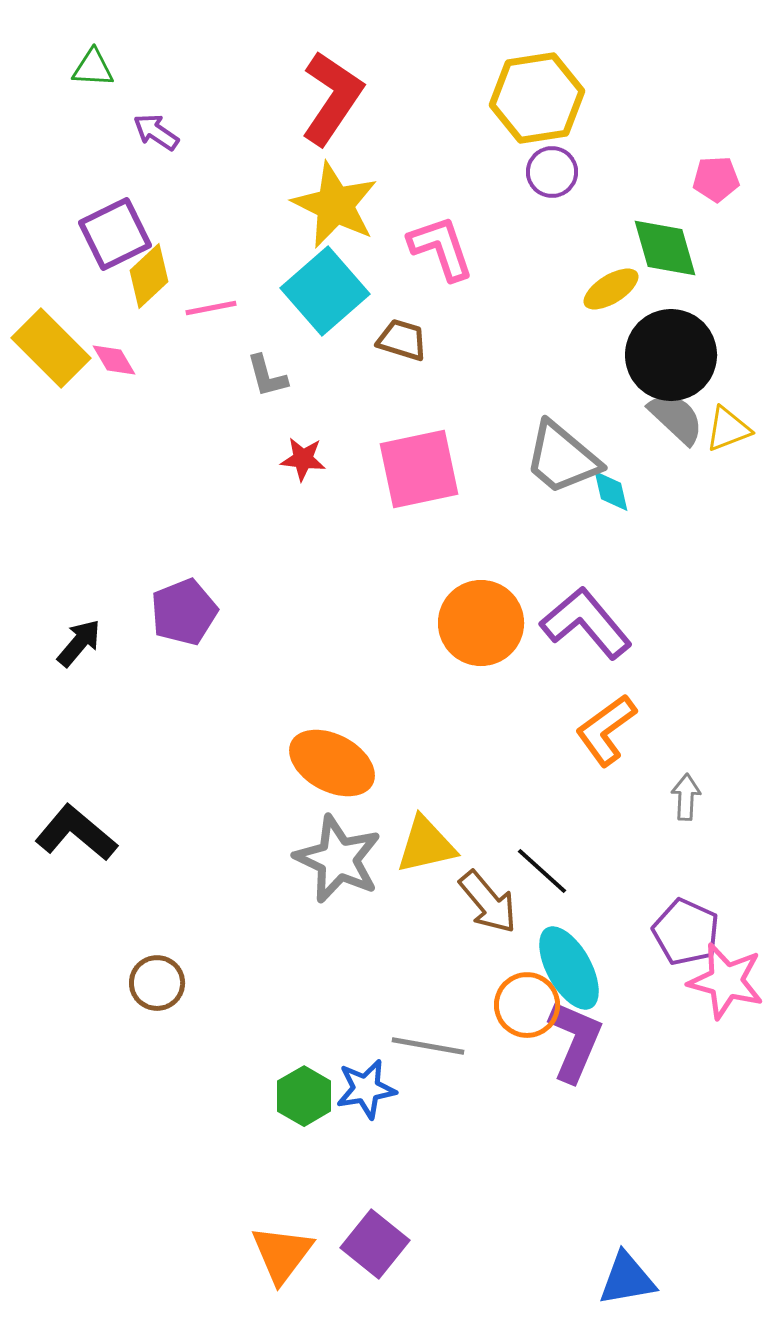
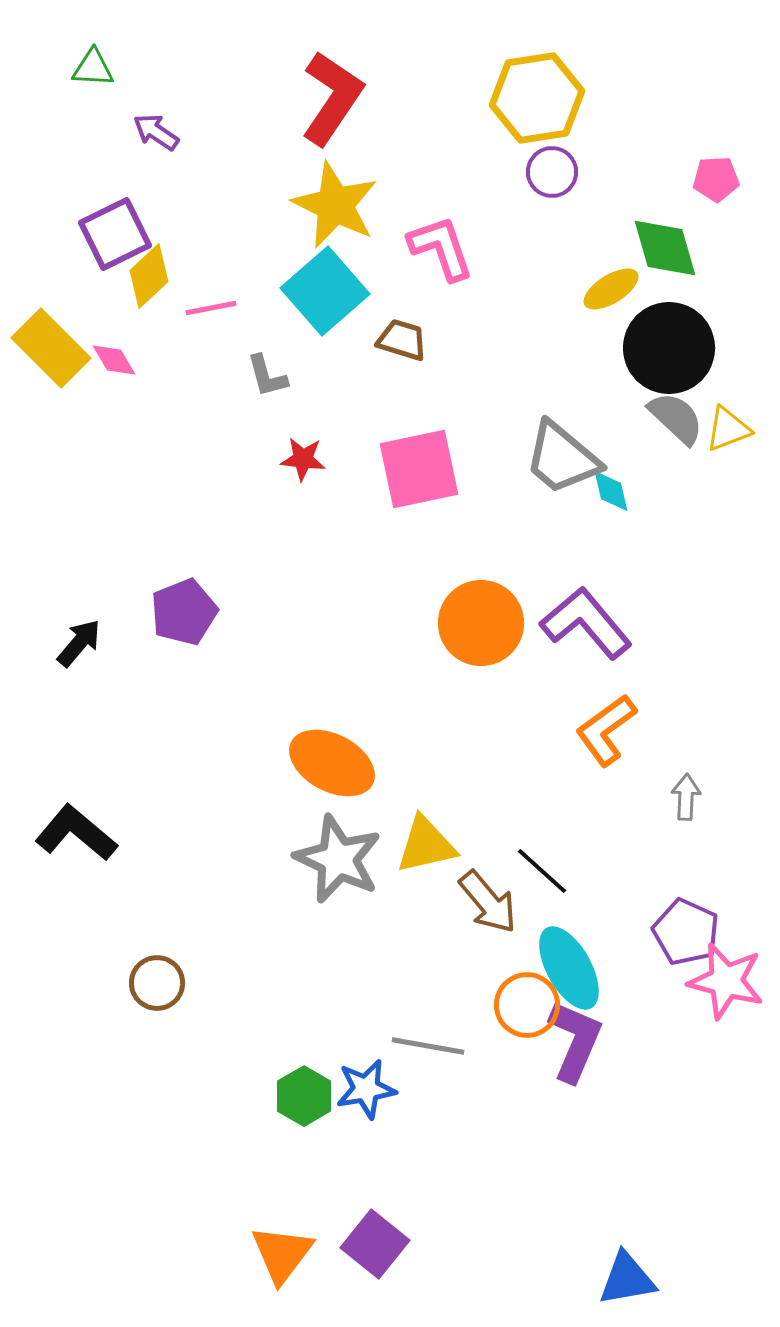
black circle at (671, 355): moved 2 px left, 7 px up
